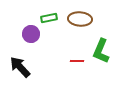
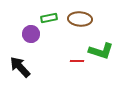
green L-shape: rotated 95 degrees counterclockwise
